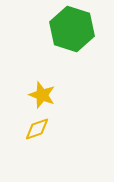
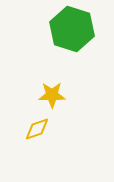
yellow star: moved 10 px right; rotated 20 degrees counterclockwise
